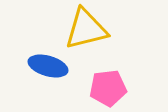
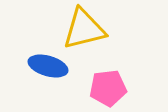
yellow triangle: moved 2 px left
